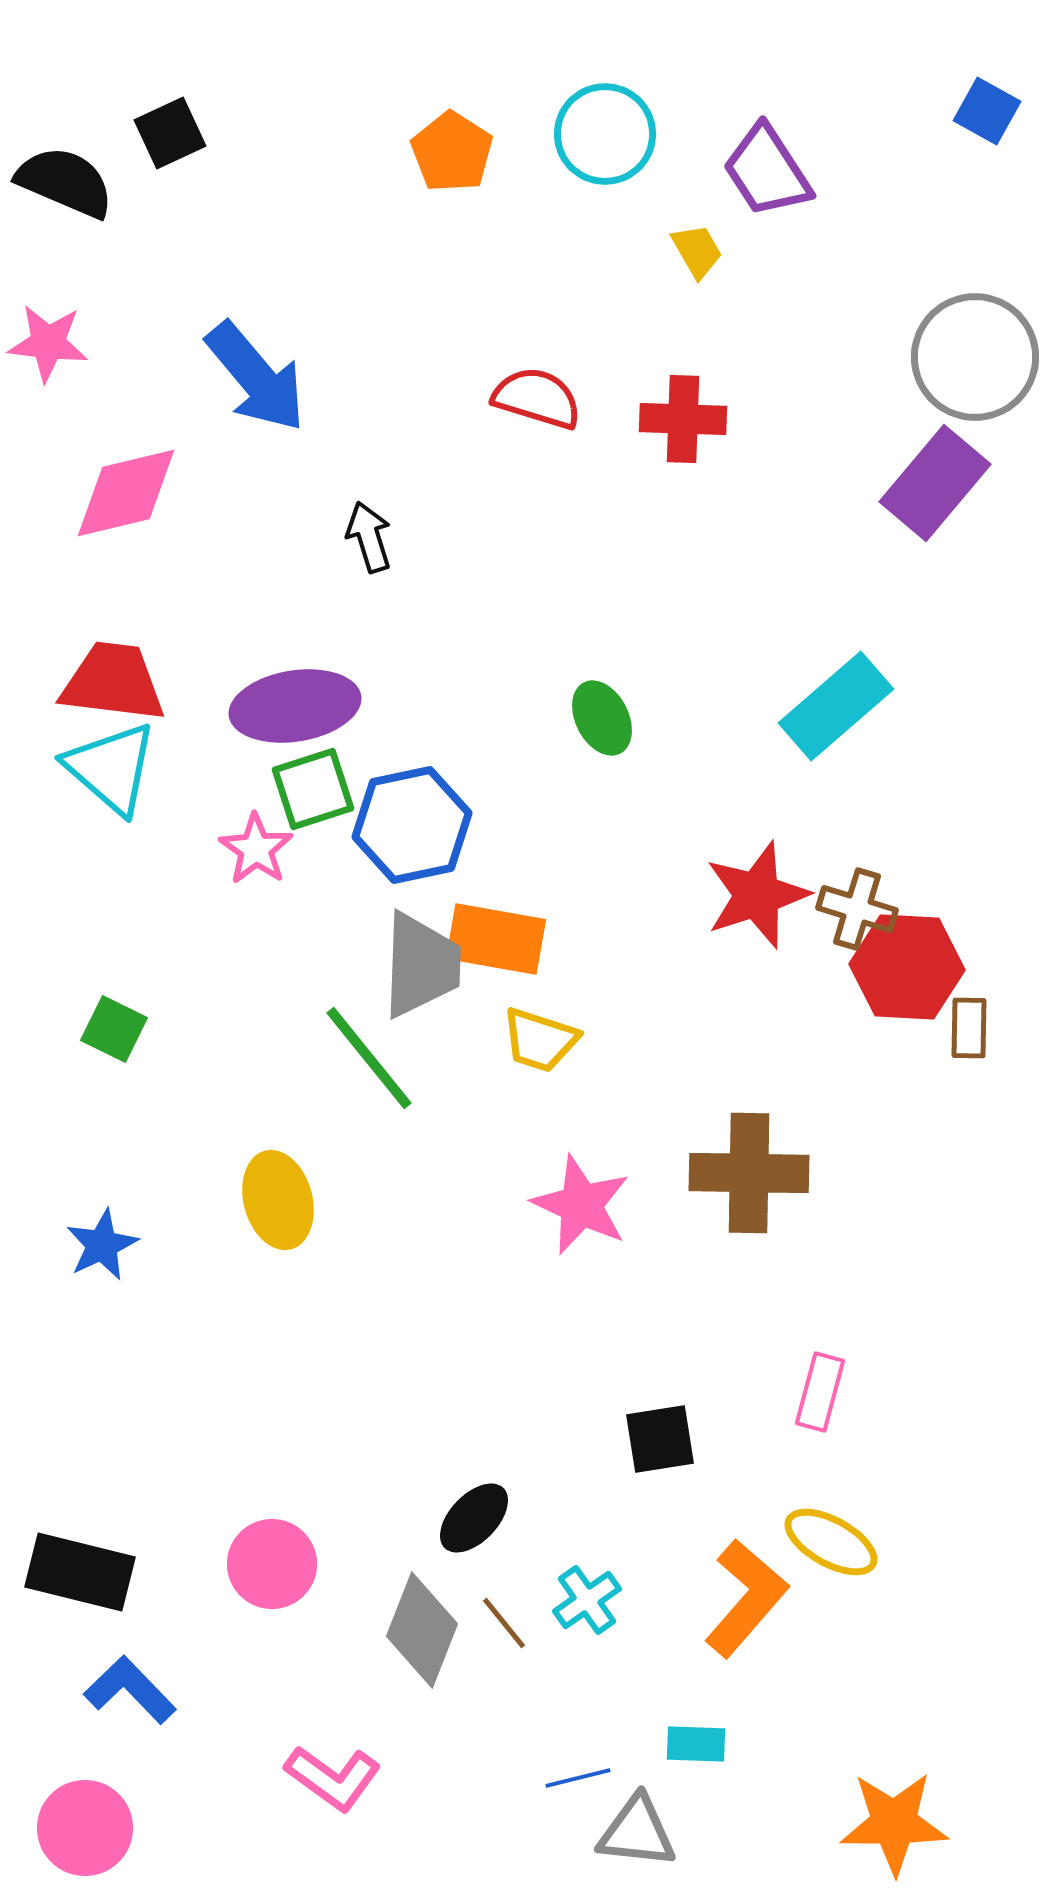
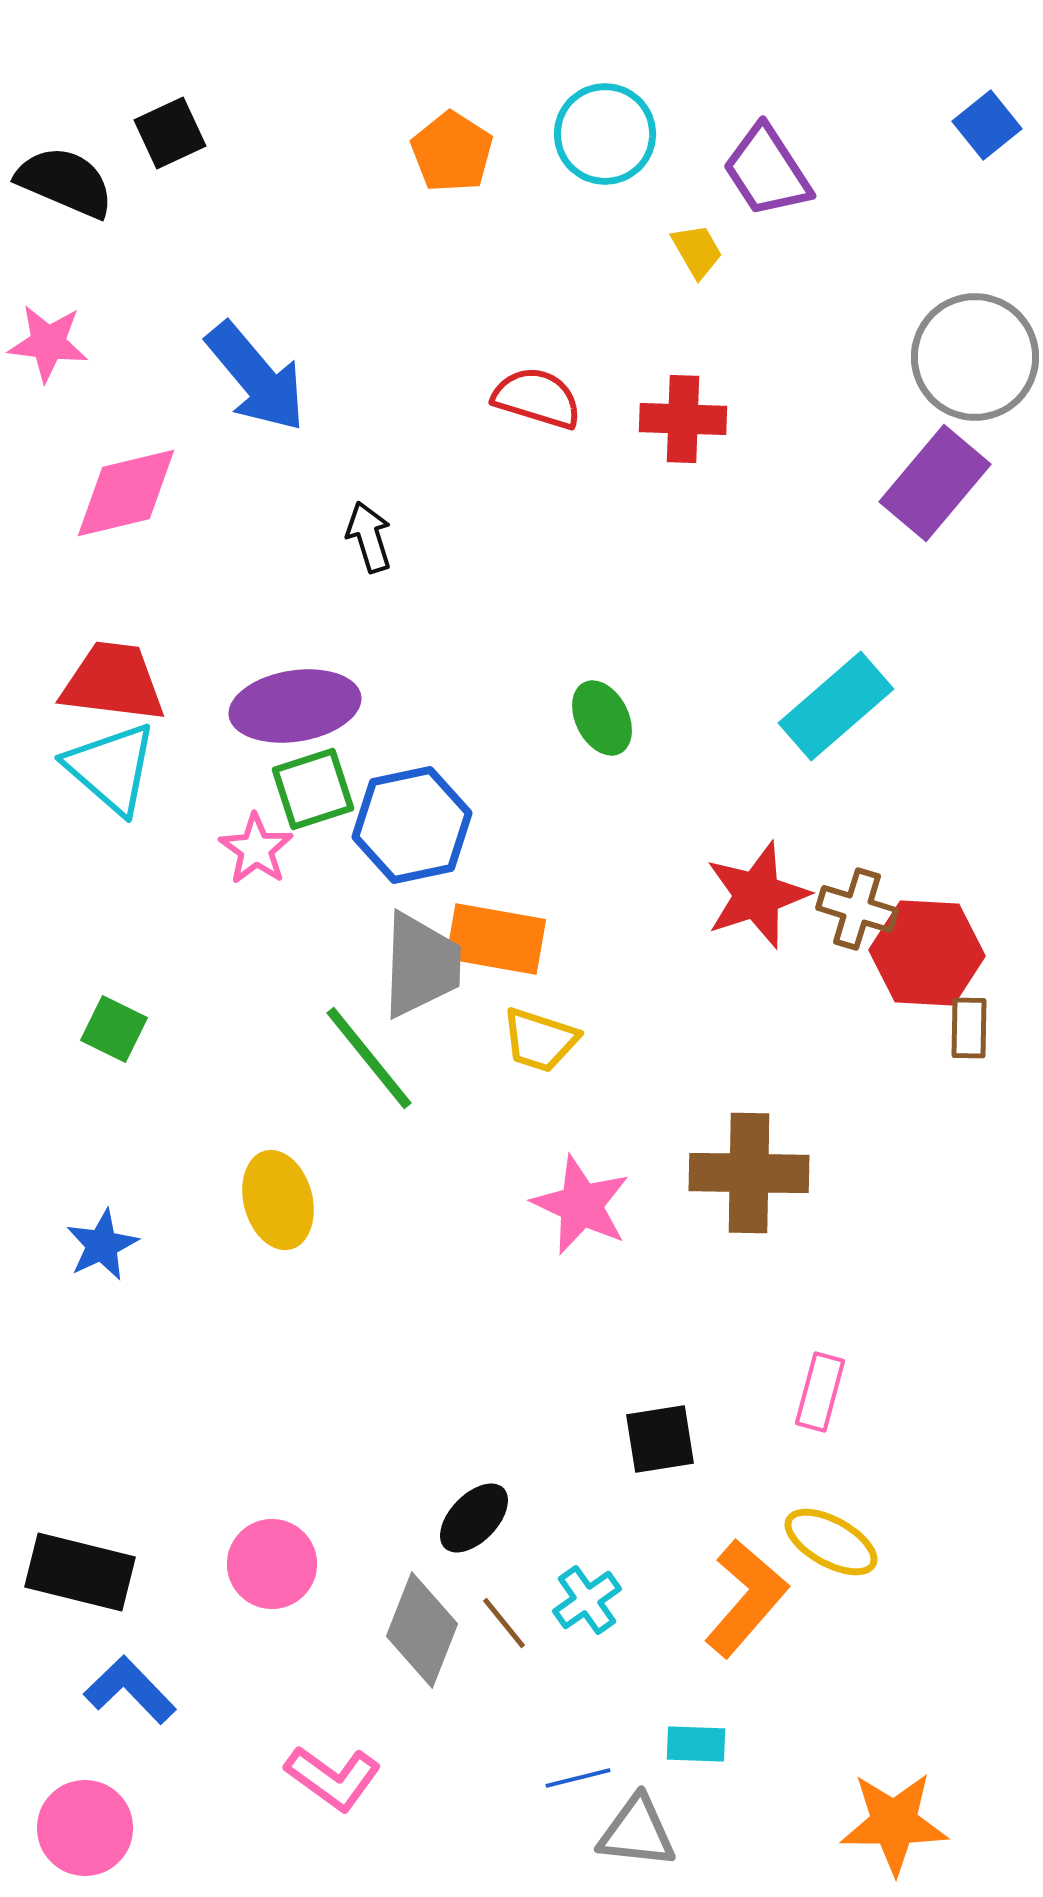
blue square at (987, 111): moved 14 px down; rotated 22 degrees clockwise
red hexagon at (907, 967): moved 20 px right, 14 px up
